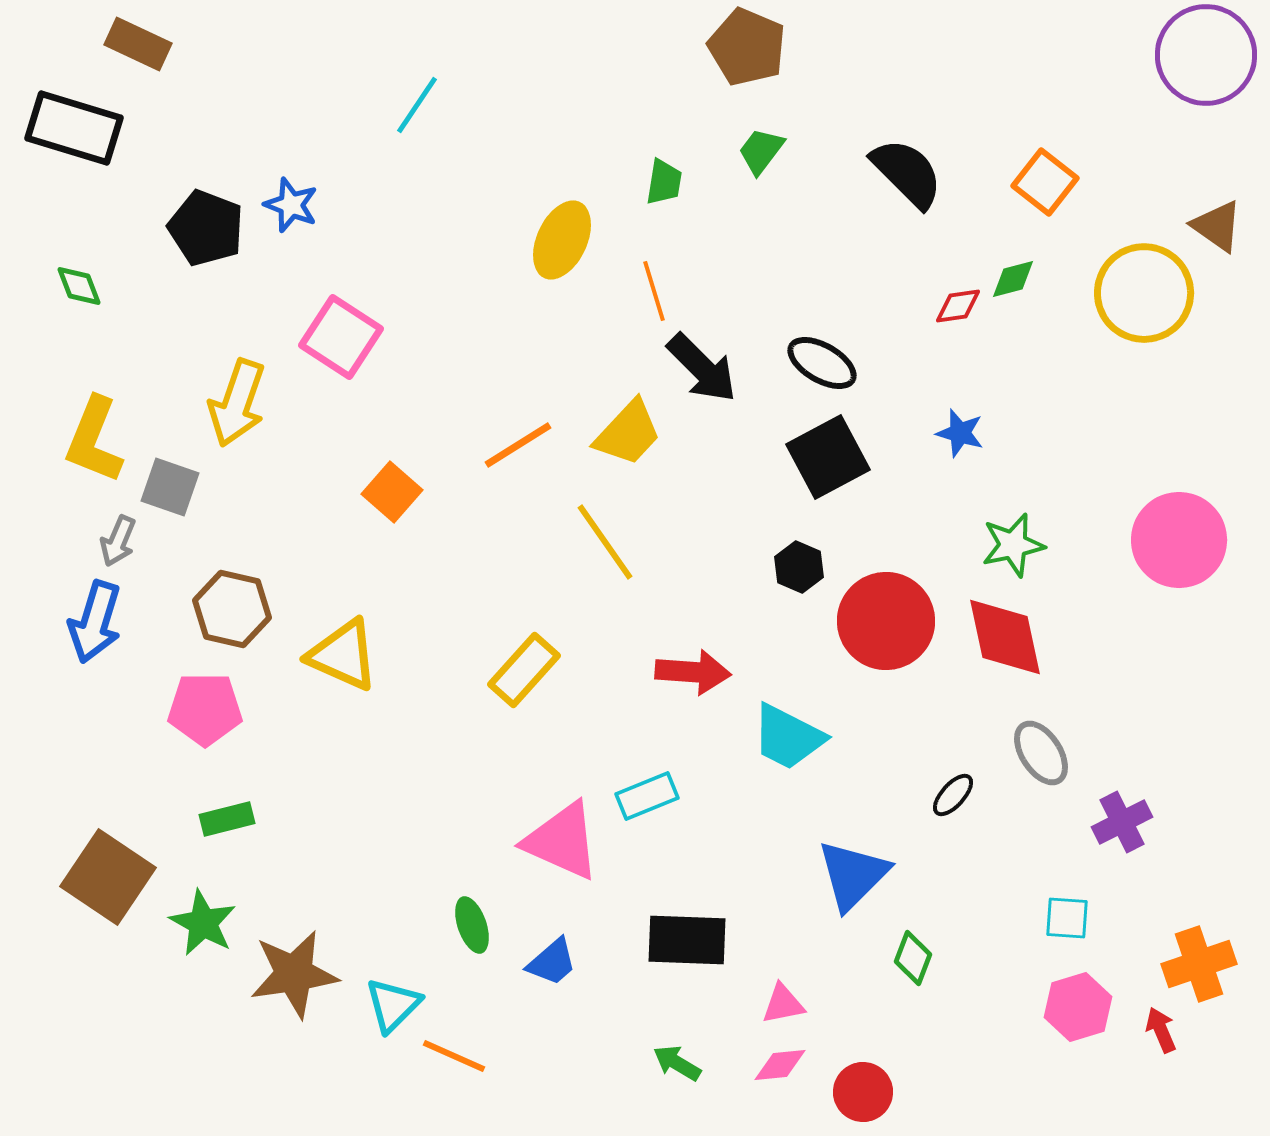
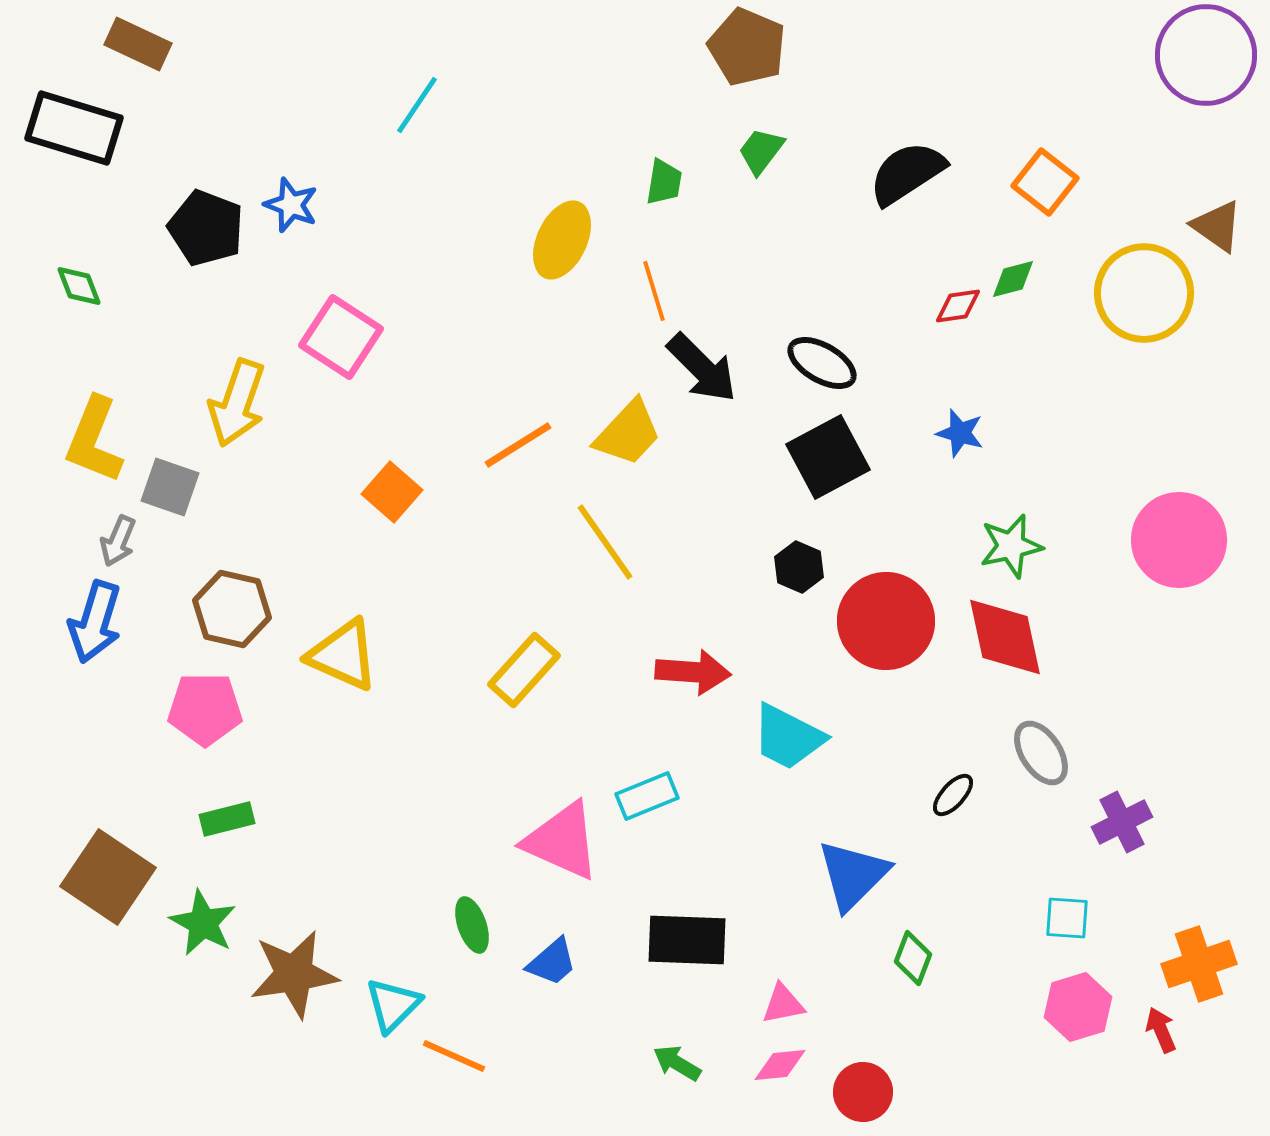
black semicircle at (907, 173): rotated 78 degrees counterclockwise
green star at (1013, 545): moved 2 px left, 1 px down
